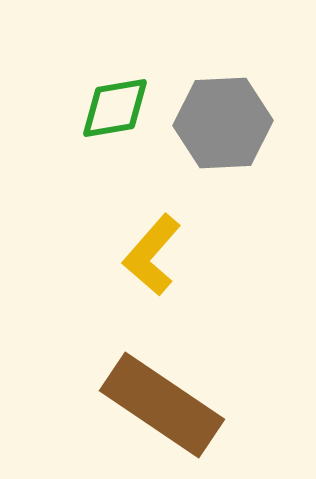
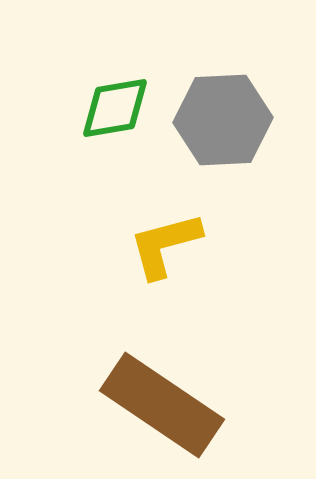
gray hexagon: moved 3 px up
yellow L-shape: moved 13 px right, 10 px up; rotated 34 degrees clockwise
